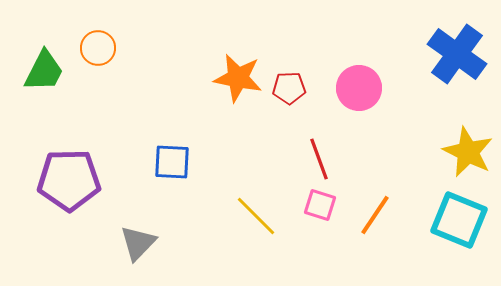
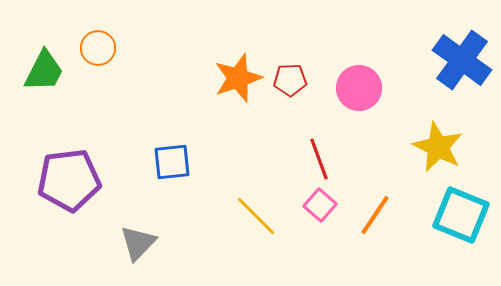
blue cross: moved 5 px right, 6 px down
orange star: rotated 30 degrees counterclockwise
red pentagon: moved 1 px right, 8 px up
yellow star: moved 30 px left, 5 px up
blue square: rotated 9 degrees counterclockwise
purple pentagon: rotated 6 degrees counterclockwise
pink square: rotated 24 degrees clockwise
cyan square: moved 2 px right, 5 px up
